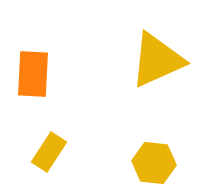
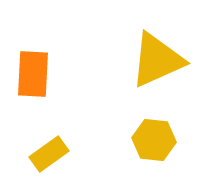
yellow rectangle: moved 2 px down; rotated 21 degrees clockwise
yellow hexagon: moved 23 px up
